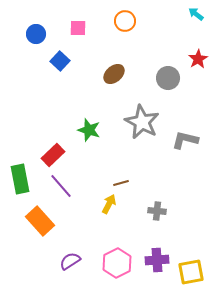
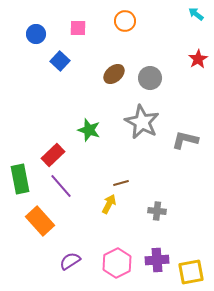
gray circle: moved 18 px left
